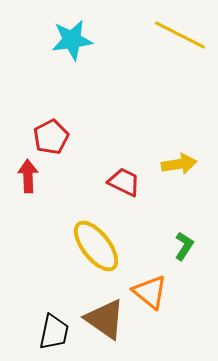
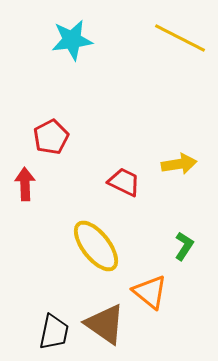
yellow line: moved 3 px down
red arrow: moved 3 px left, 8 px down
brown triangle: moved 5 px down
